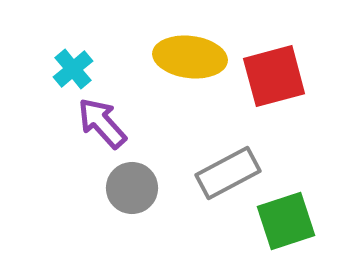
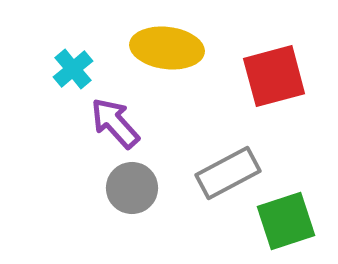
yellow ellipse: moved 23 px left, 9 px up
purple arrow: moved 13 px right
